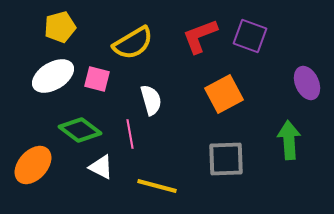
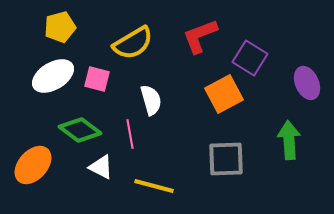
purple square: moved 22 px down; rotated 12 degrees clockwise
yellow line: moved 3 px left
